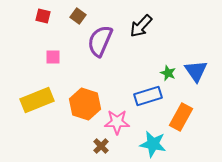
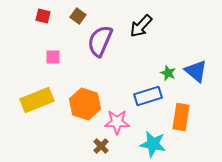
blue triangle: rotated 15 degrees counterclockwise
orange rectangle: rotated 20 degrees counterclockwise
